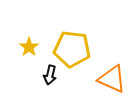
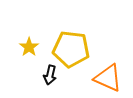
yellow pentagon: moved 1 px left
orange triangle: moved 4 px left, 1 px up
